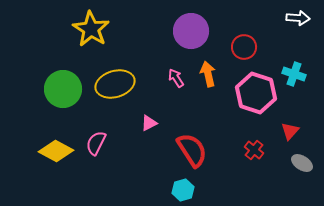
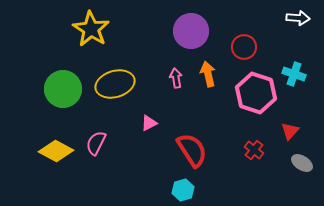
pink arrow: rotated 24 degrees clockwise
